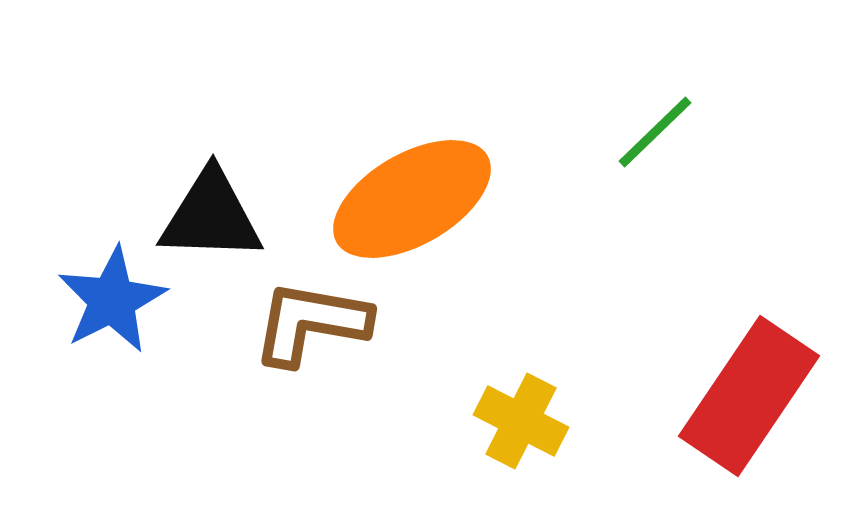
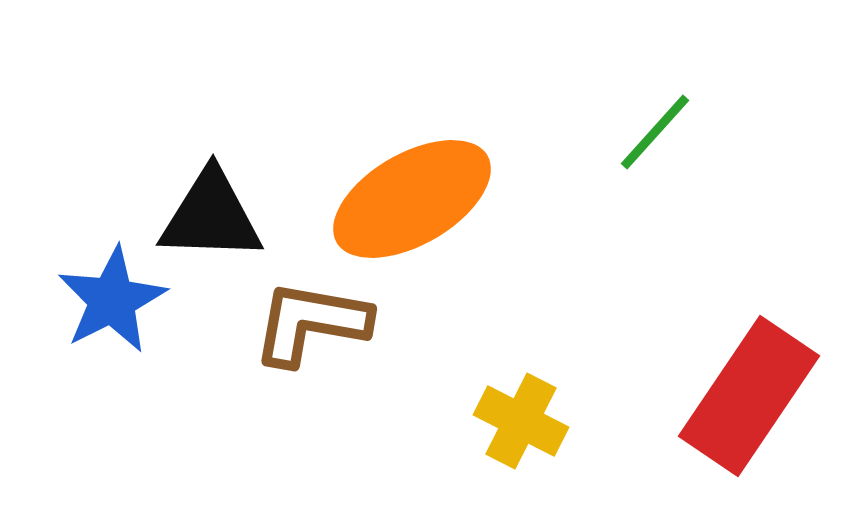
green line: rotated 4 degrees counterclockwise
